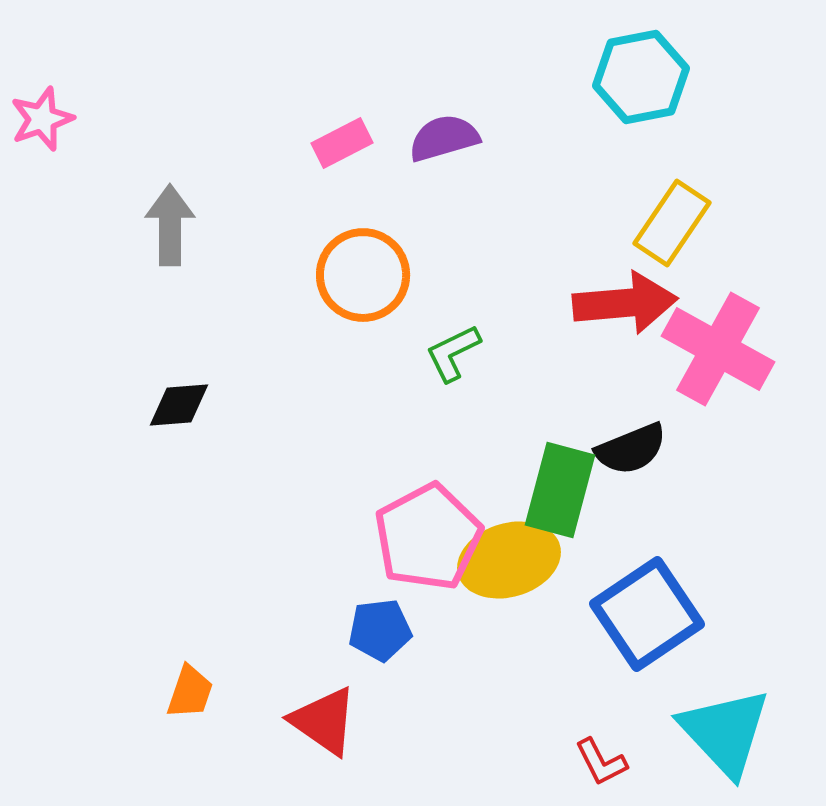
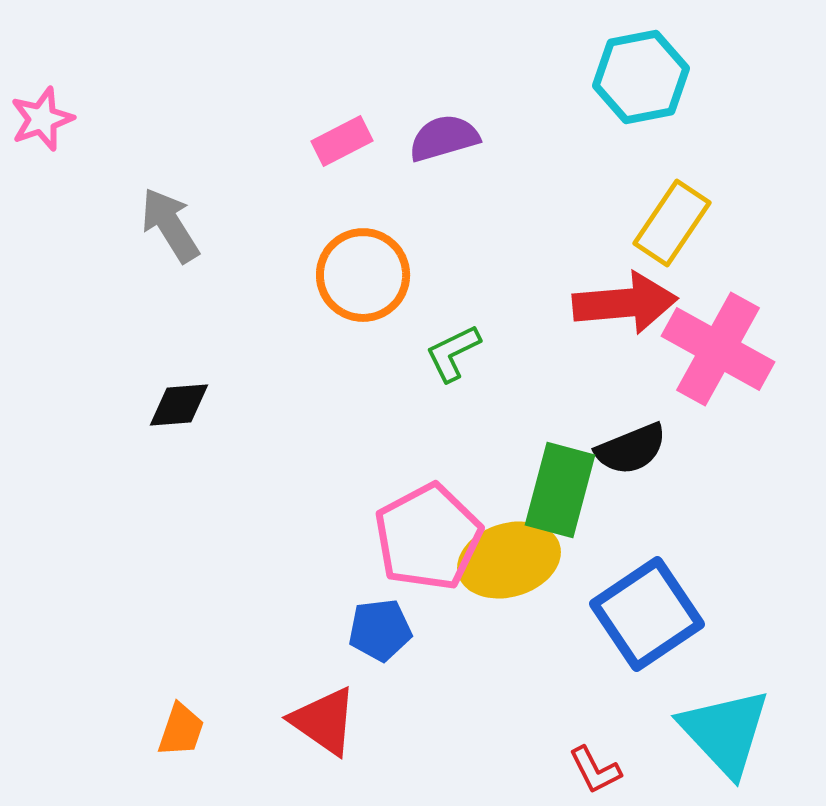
pink rectangle: moved 2 px up
gray arrow: rotated 32 degrees counterclockwise
orange trapezoid: moved 9 px left, 38 px down
red L-shape: moved 6 px left, 8 px down
